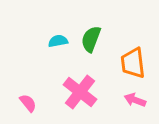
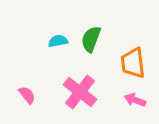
pink semicircle: moved 1 px left, 8 px up
